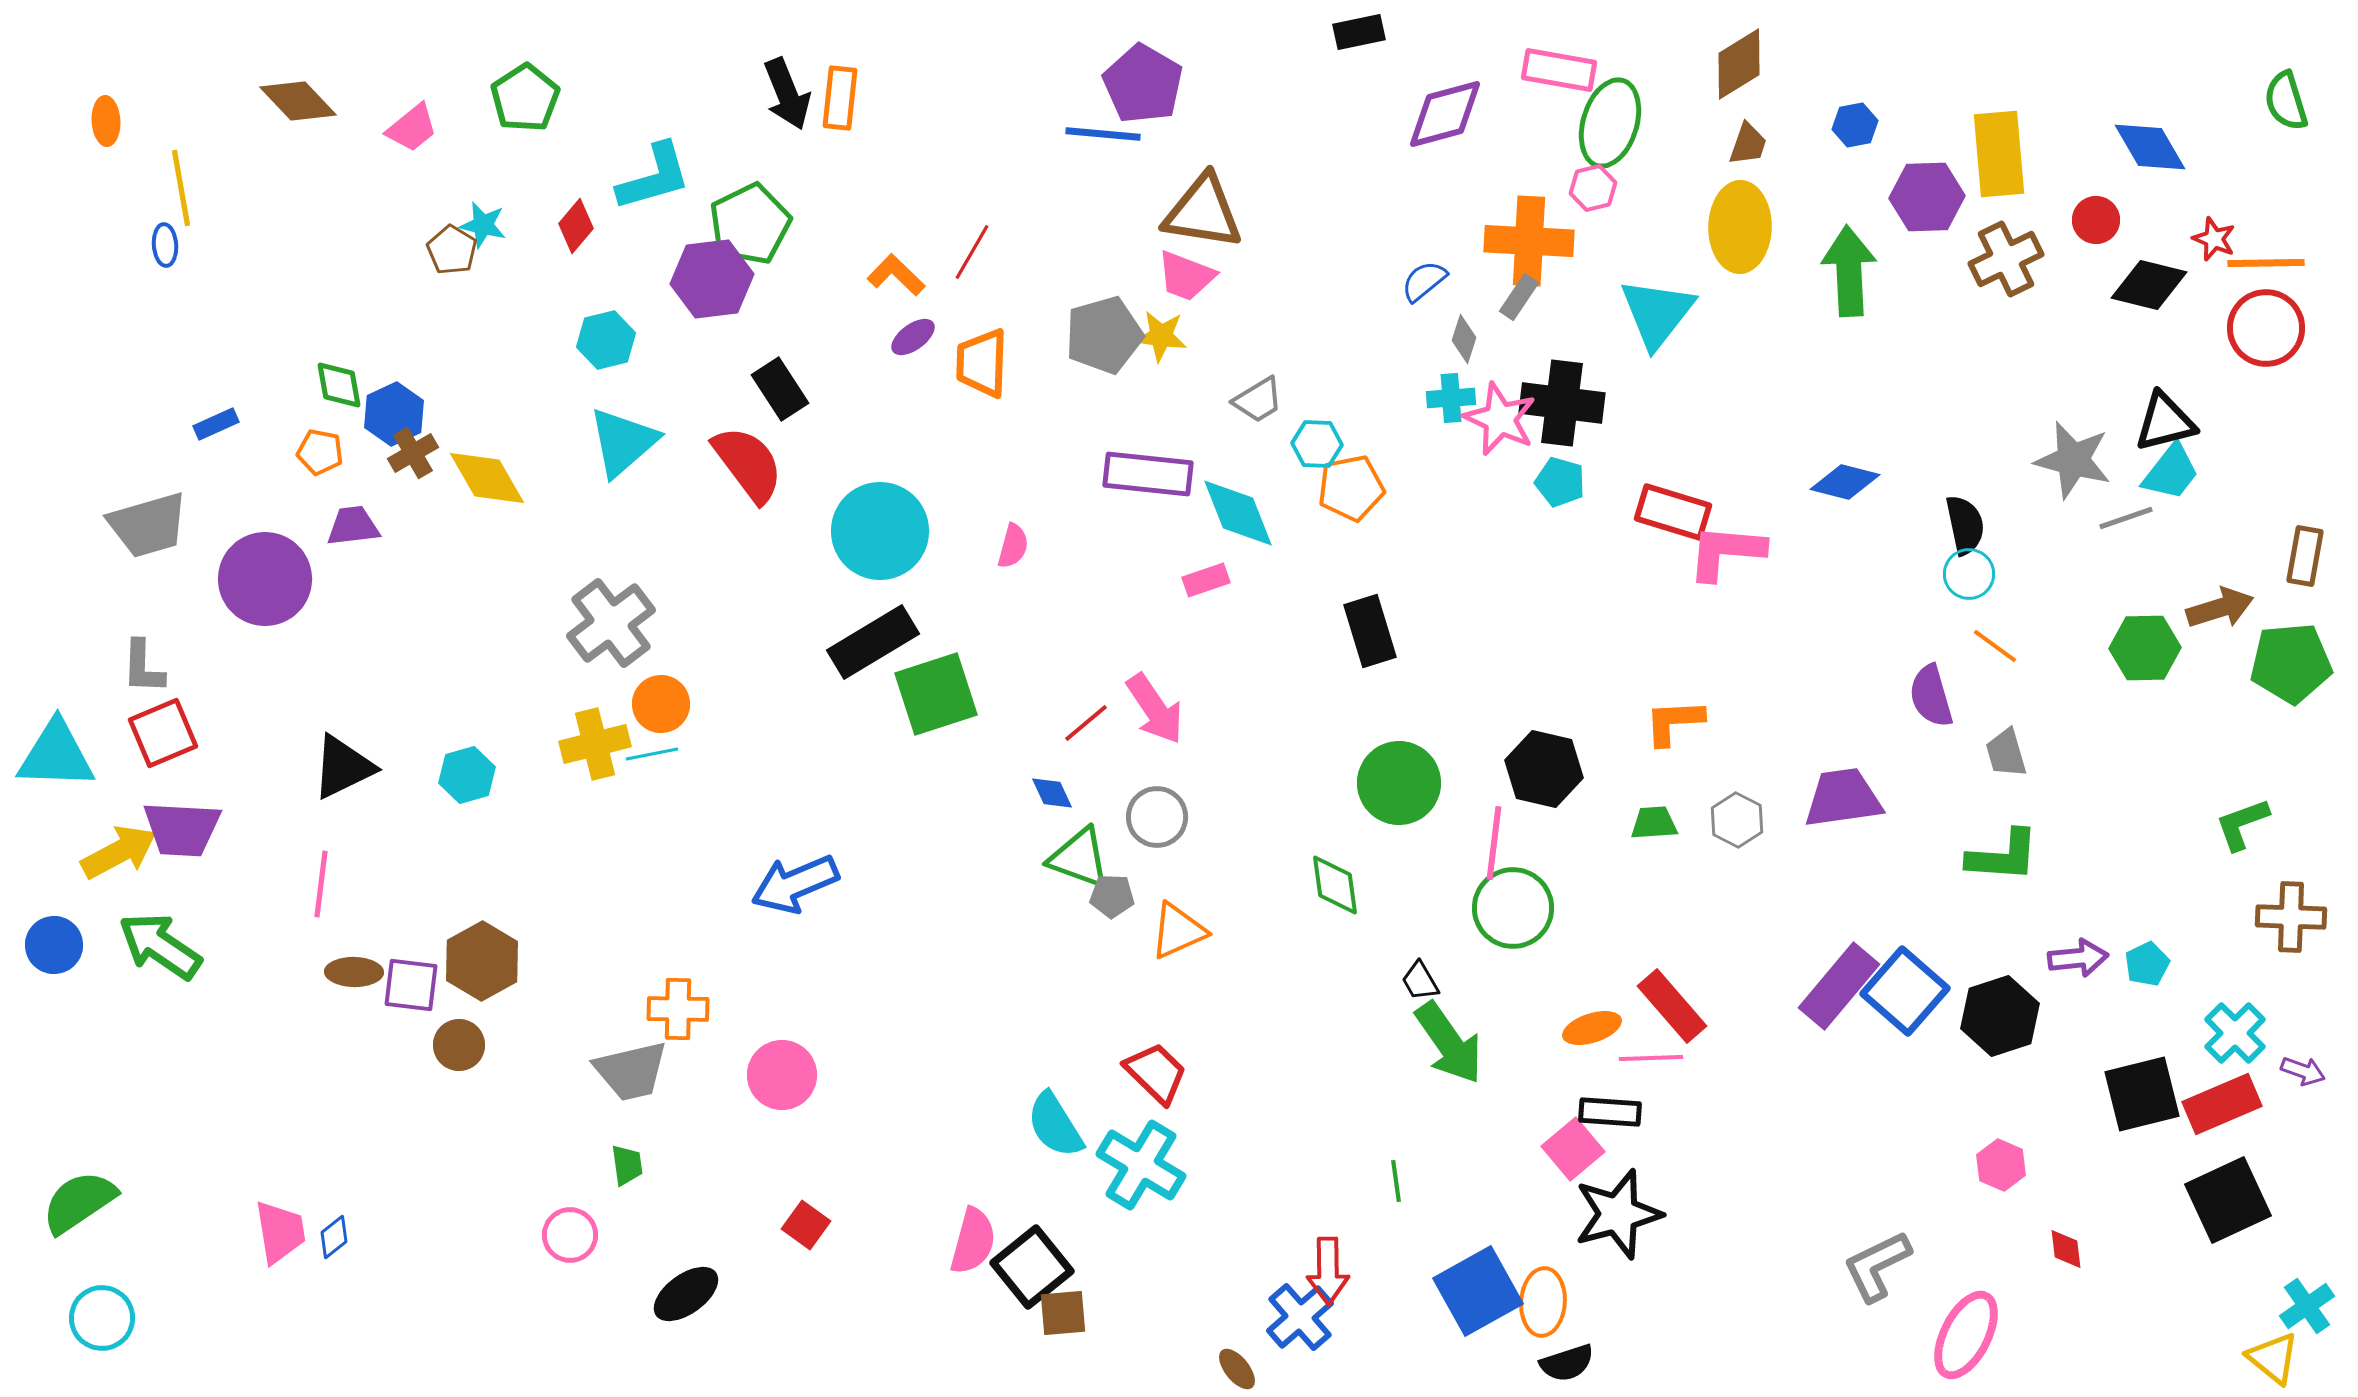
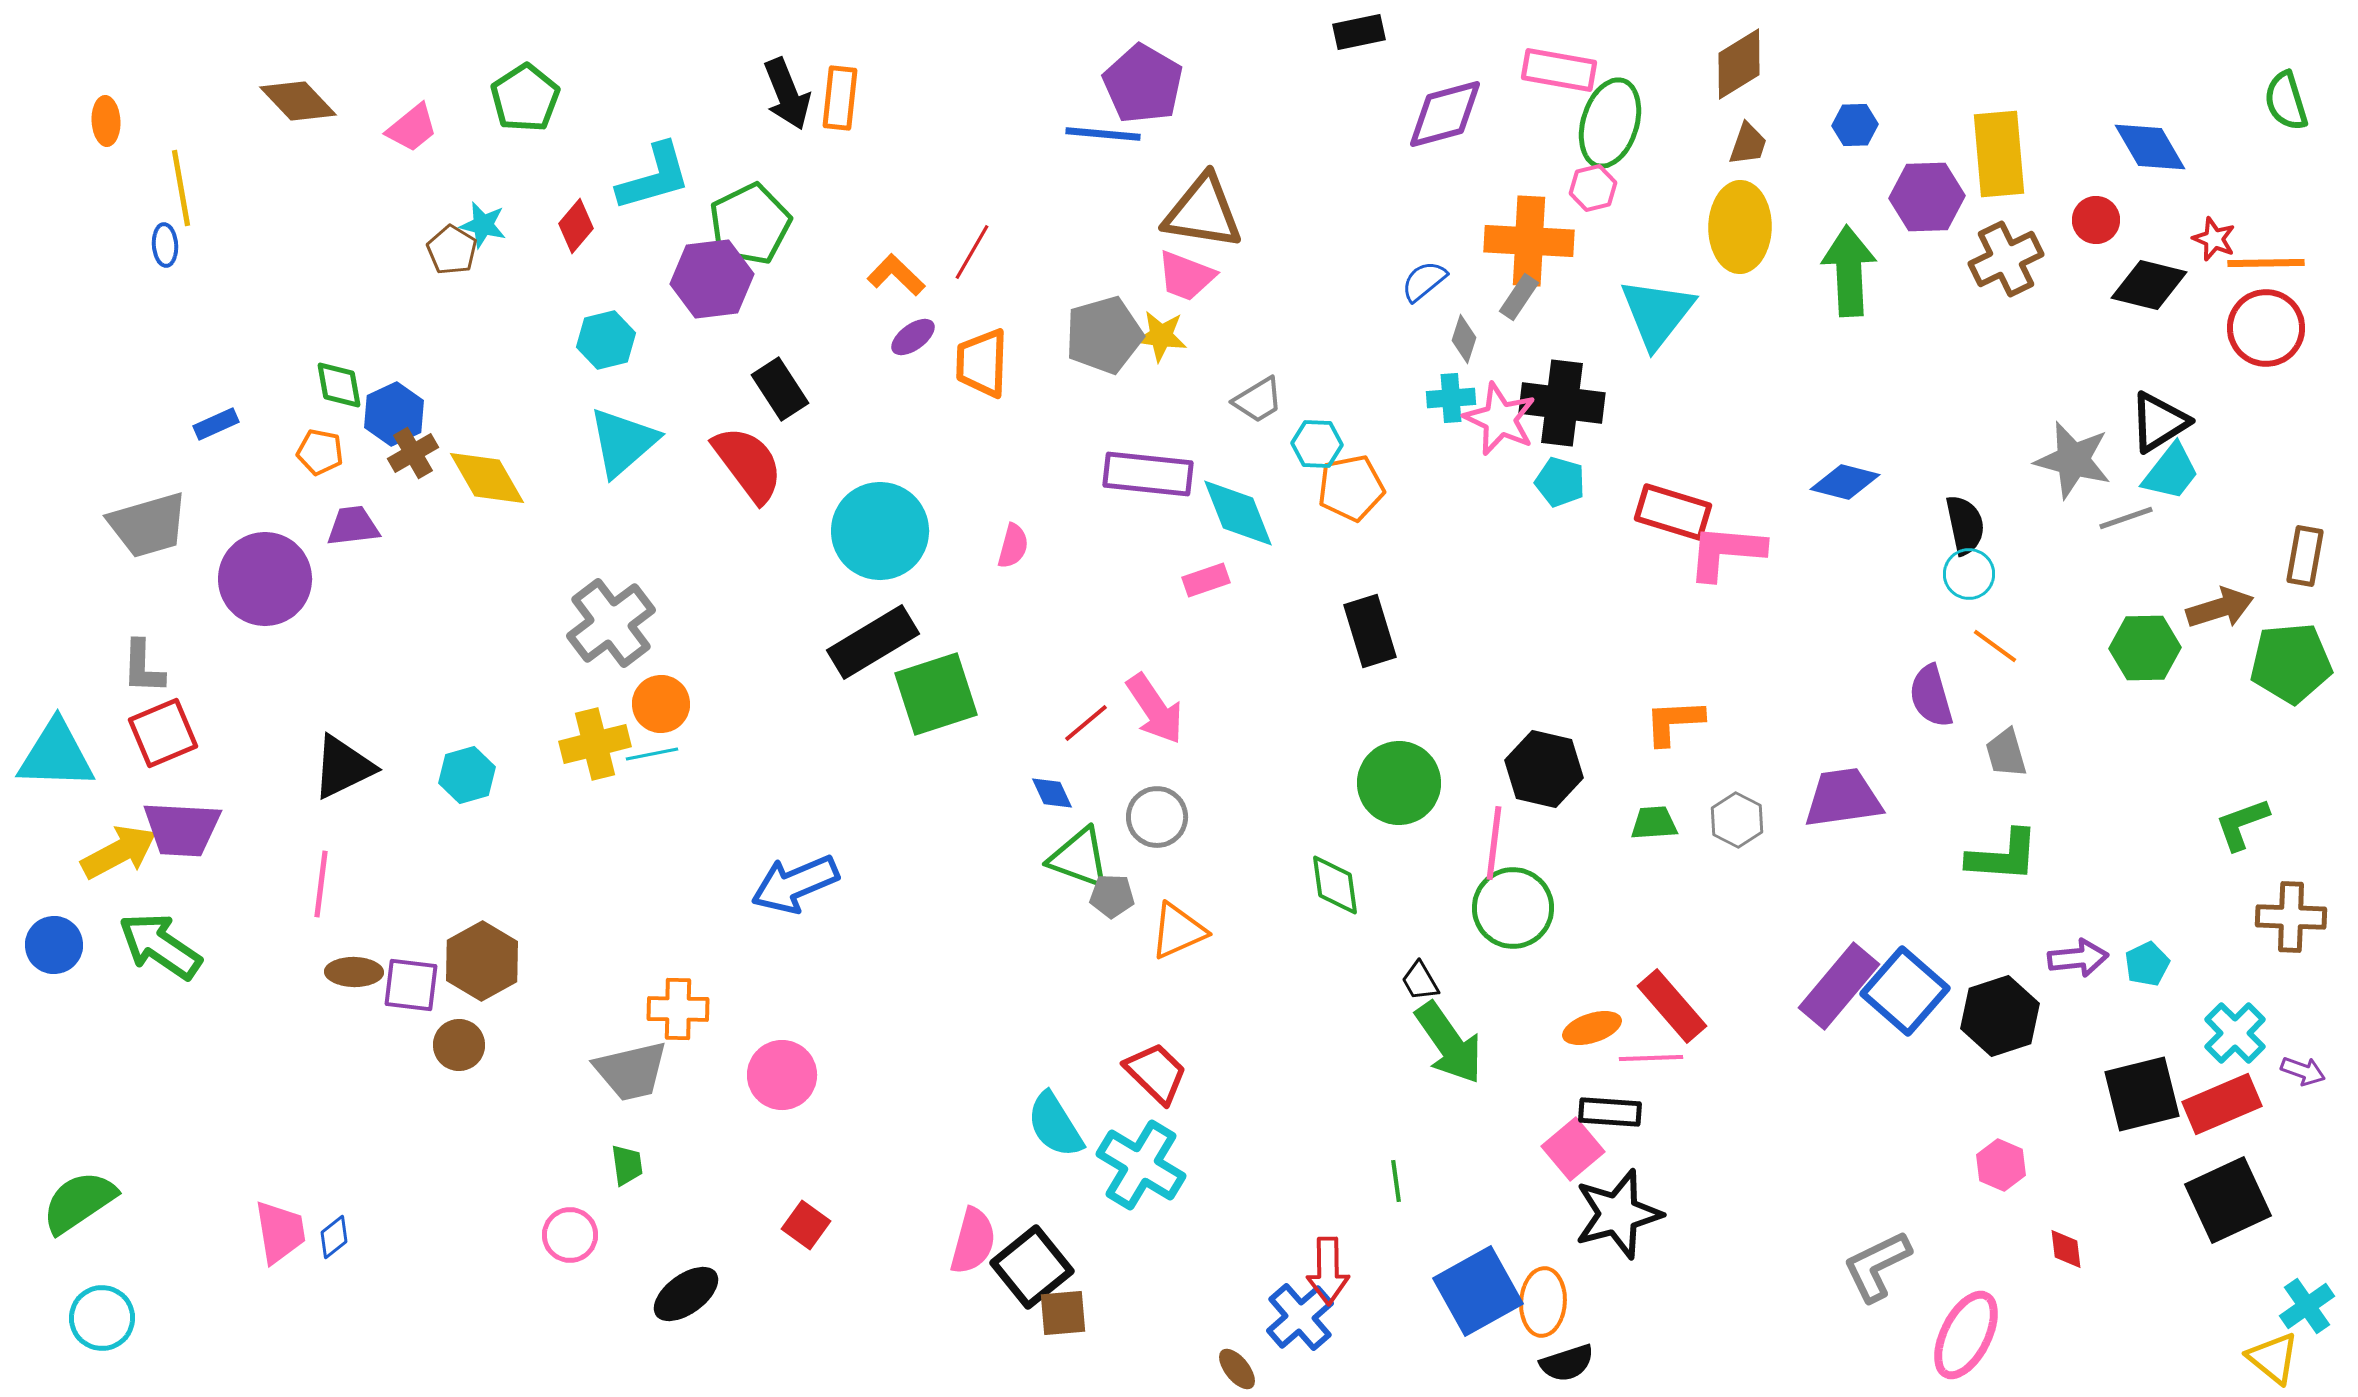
blue hexagon at (1855, 125): rotated 9 degrees clockwise
black triangle at (2165, 422): moved 6 px left; rotated 18 degrees counterclockwise
